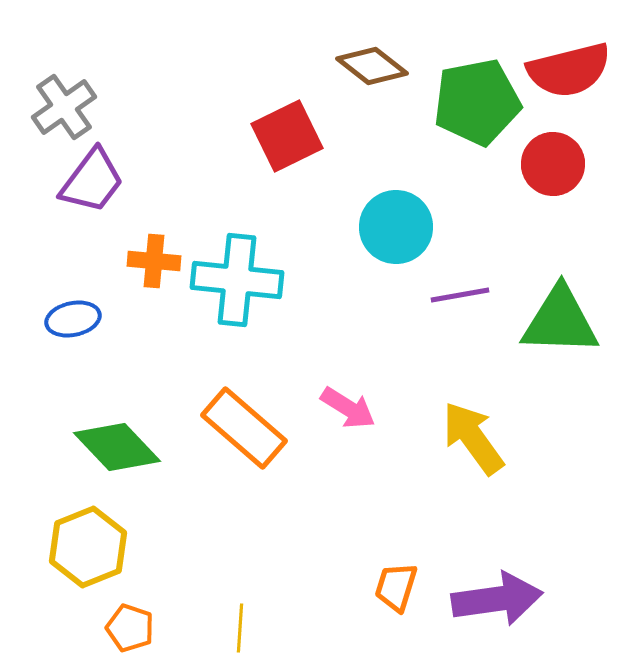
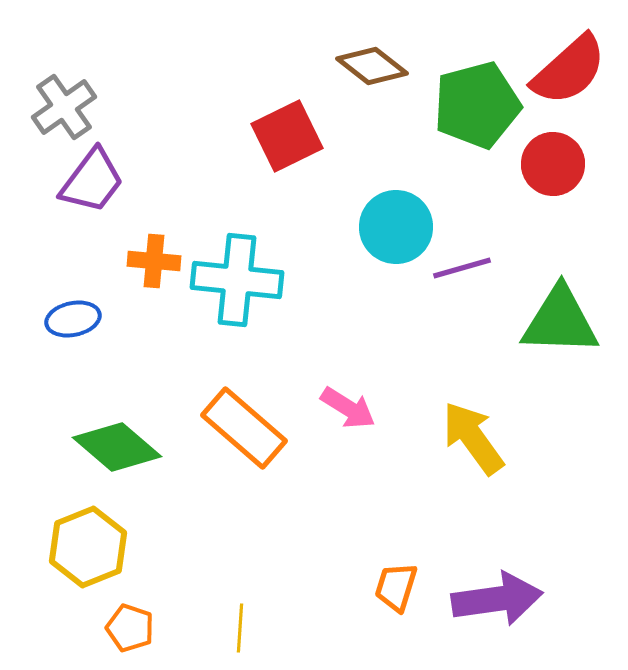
red semicircle: rotated 28 degrees counterclockwise
green pentagon: moved 3 px down; rotated 4 degrees counterclockwise
purple line: moved 2 px right, 27 px up; rotated 6 degrees counterclockwise
green diamond: rotated 6 degrees counterclockwise
